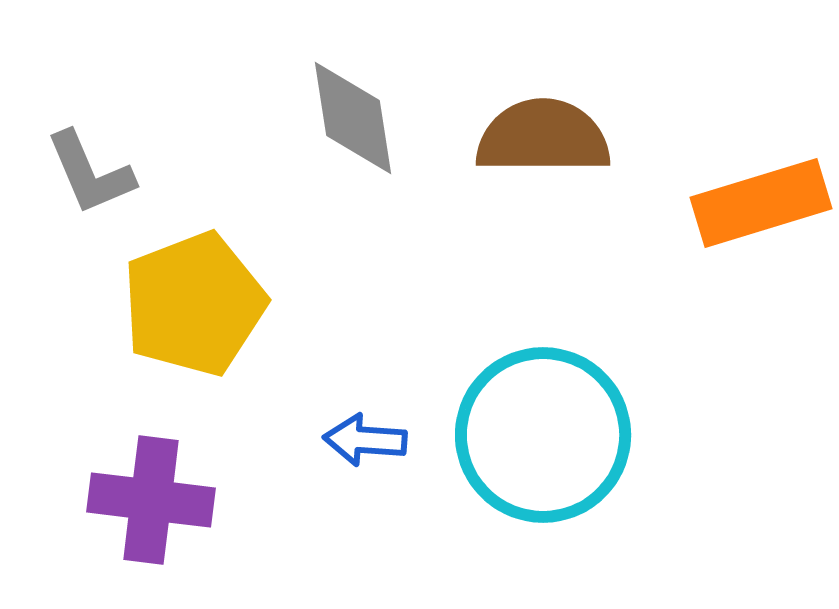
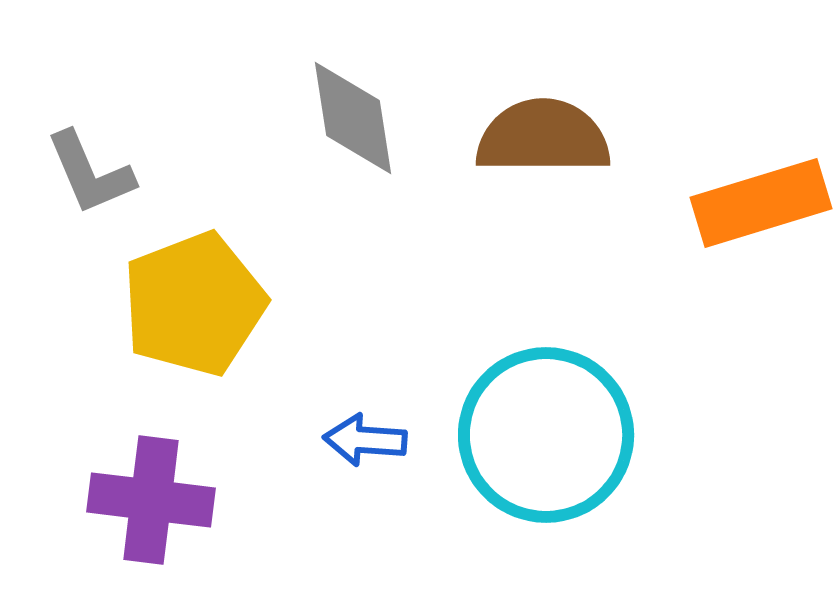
cyan circle: moved 3 px right
